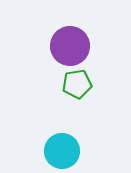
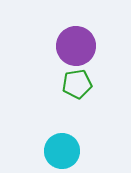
purple circle: moved 6 px right
